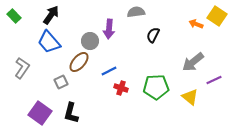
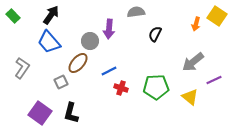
green rectangle: moved 1 px left
orange arrow: rotated 96 degrees counterclockwise
black semicircle: moved 2 px right, 1 px up
brown ellipse: moved 1 px left, 1 px down
